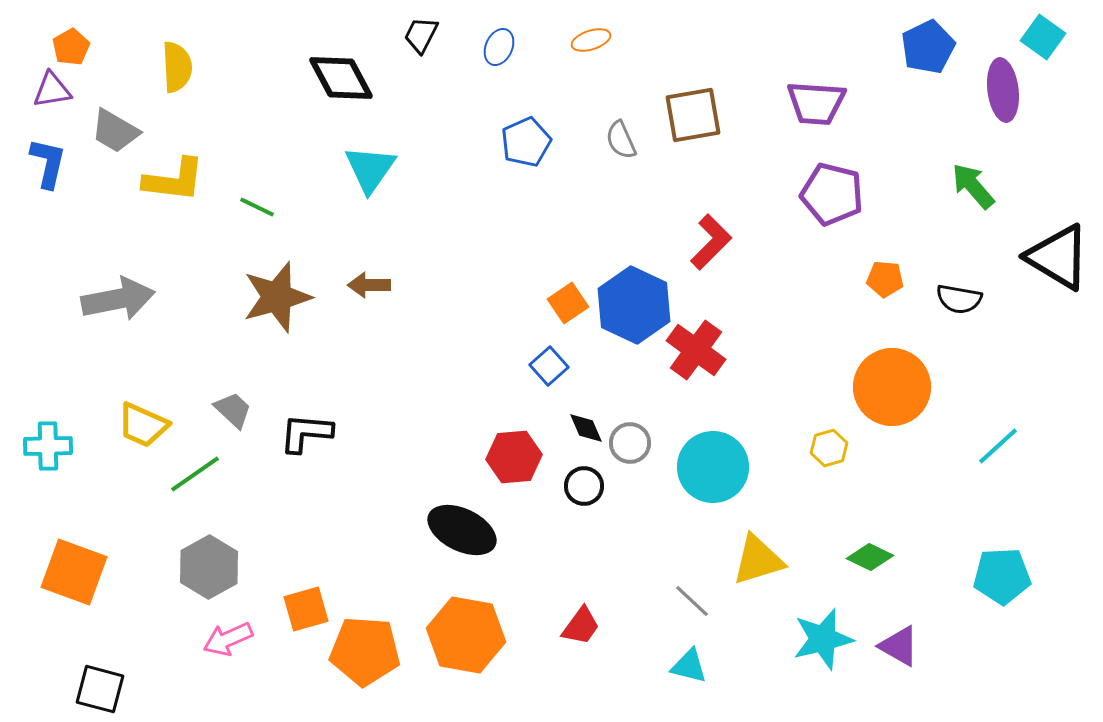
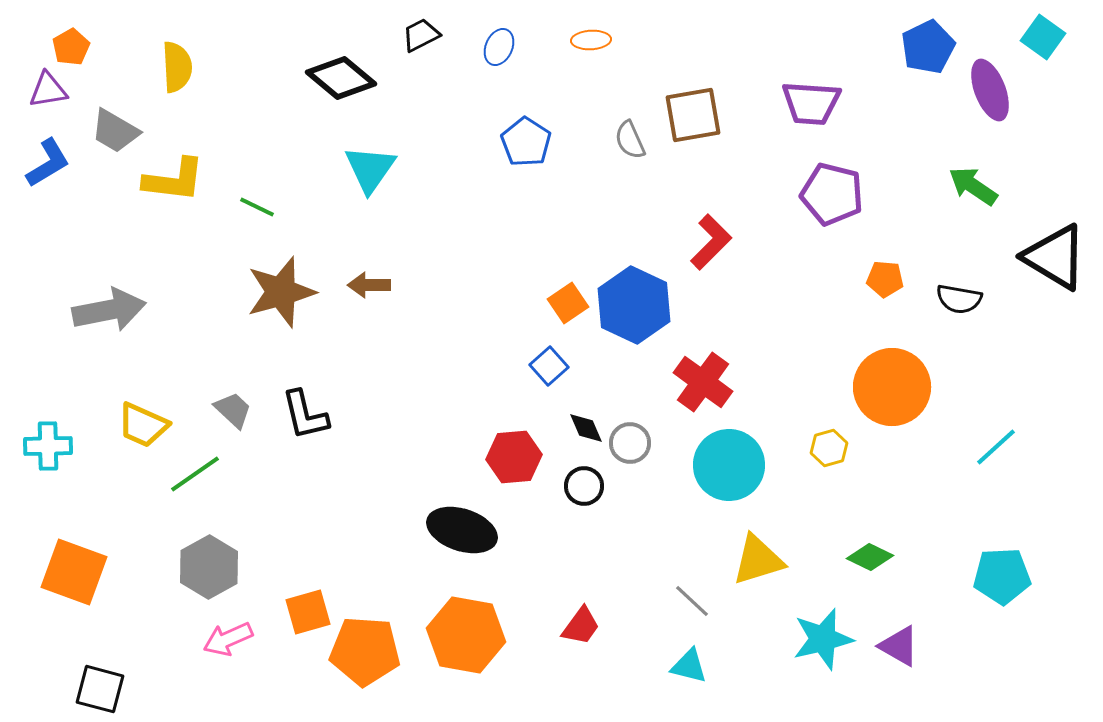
black trapezoid at (421, 35): rotated 36 degrees clockwise
orange ellipse at (591, 40): rotated 15 degrees clockwise
black diamond at (341, 78): rotated 22 degrees counterclockwise
purple triangle at (52, 90): moved 4 px left
purple ellipse at (1003, 90): moved 13 px left; rotated 14 degrees counterclockwise
purple trapezoid at (816, 103): moved 5 px left
gray semicircle at (621, 140): moved 9 px right
blue pentagon at (526, 142): rotated 15 degrees counterclockwise
blue L-shape at (48, 163): rotated 46 degrees clockwise
green arrow at (973, 186): rotated 15 degrees counterclockwise
black triangle at (1058, 257): moved 3 px left
brown star at (277, 297): moved 4 px right, 5 px up
gray arrow at (118, 299): moved 9 px left, 11 px down
red cross at (696, 350): moved 7 px right, 32 px down
black L-shape at (306, 433): moved 1 px left, 18 px up; rotated 108 degrees counterclockwise
cyan line at (998, 446): moved 2 px left, 1 px down
cyan circle at (713, 467): moved 16 px right, 2 px up
black ellipse at (462, 530): rotated 8 degrees counterclockwise
orange square at (306, 609): moved 2 px right, 3 px down
